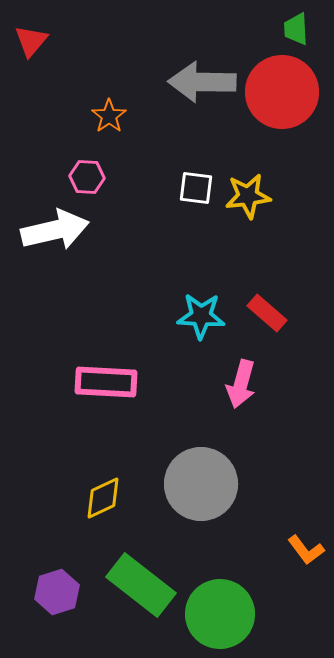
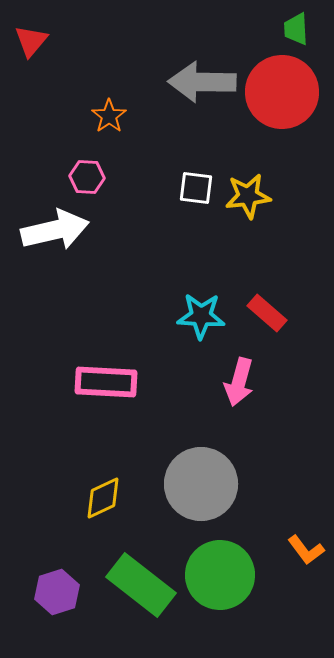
pink arrow: moved 2 px left, 2 px up
green circle: moved 39 px up
